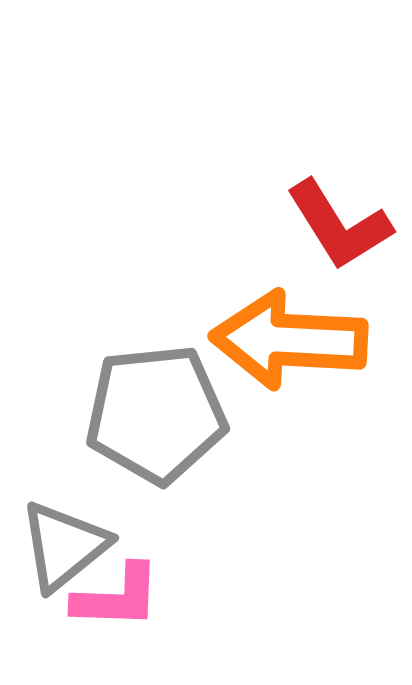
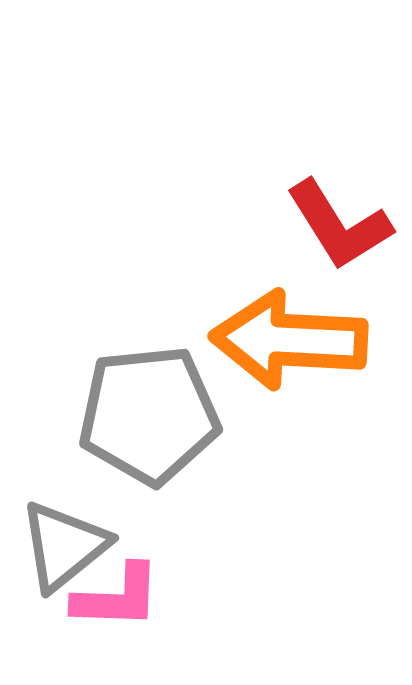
gray pentagon: moved 7 px left, 1 px down
